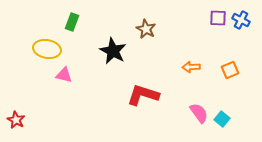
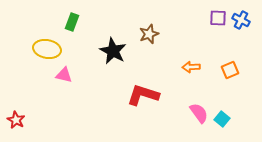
brown star: moved 3 px right, 5 px down; rotated 24 degrees clockwise
